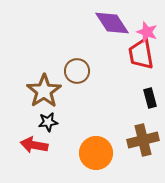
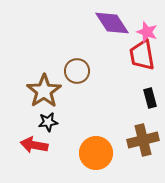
red trapezoid: moved 1 px right, 1 px down
